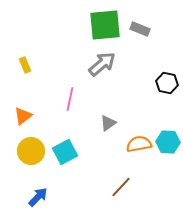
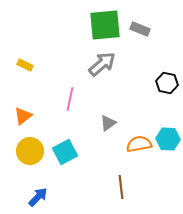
yellow rectangle: rotated 42 degrees counterclockwise
cyan hexagon: moved 3 px up
yellow circle: moved 1 px left
brown line: rotated 50 degrees counterclockwise
